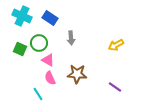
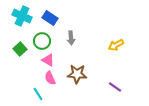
green circle: moved 3 px right, 2 px up
green square: rotated 24 degrees clockwise
